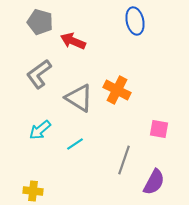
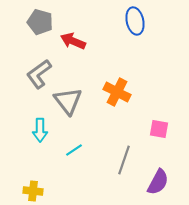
orange cross: moved 2 px down
gray triangle: moved 11 px left, 3 px down; rotated 20 degrees clockwise
cyan arrow: rotated 50 degrees counterclockwise
cyan line: moved 1 px left, 6 px down
purple semicircle: moved 4 px right
